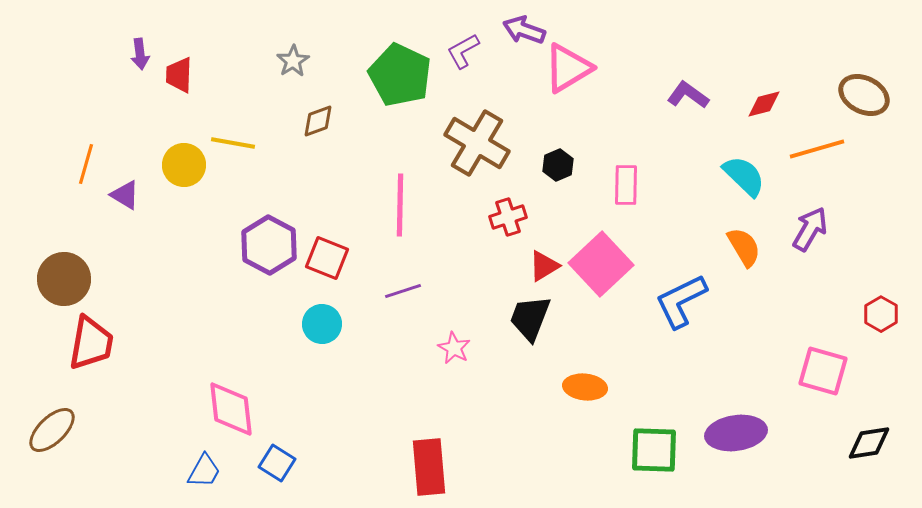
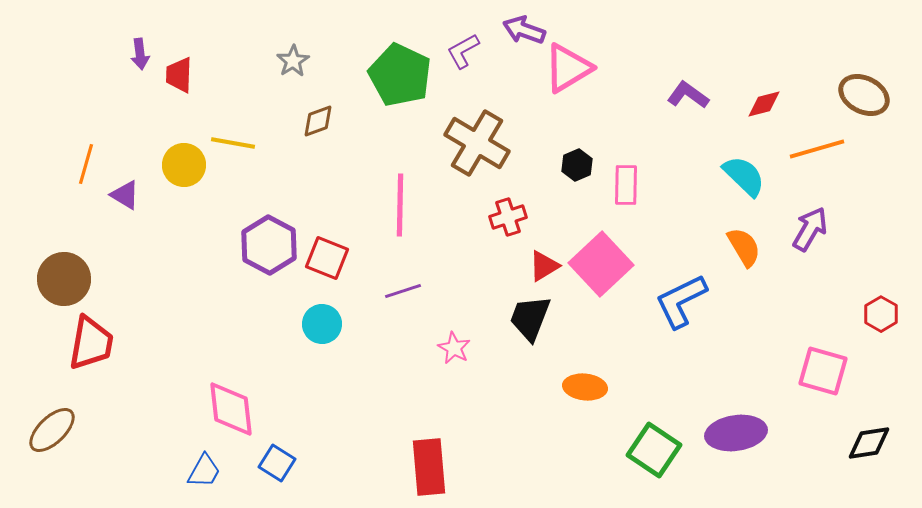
black hexagon at (558, 165): moved 19 px right
green square at (654, 450): rotated 32 degrees clockwise
